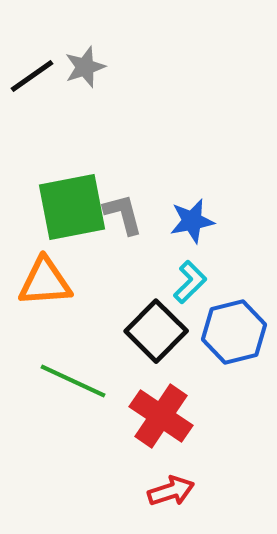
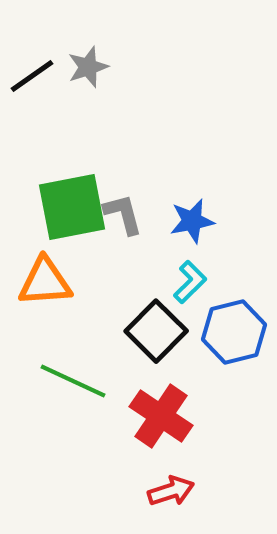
gray star: moved 3 px right
